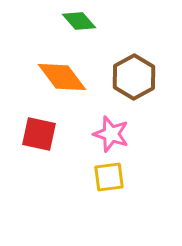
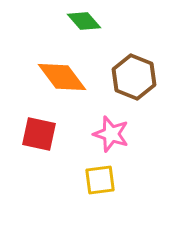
green diamond: moved 5 px right
brown hexagon: rotated 9 degrees counterclockwise
yellow square: moved 9 px left, 3 px down
